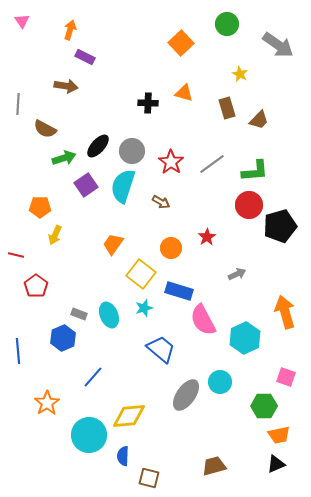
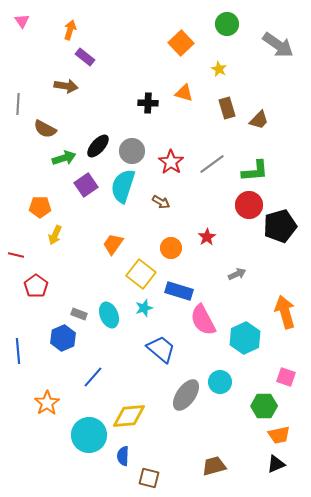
purple rectangle at (85, 57): rotated 12 degrees clockwise
yellow star at (240, 74): moved 21 px left, 5 px up
